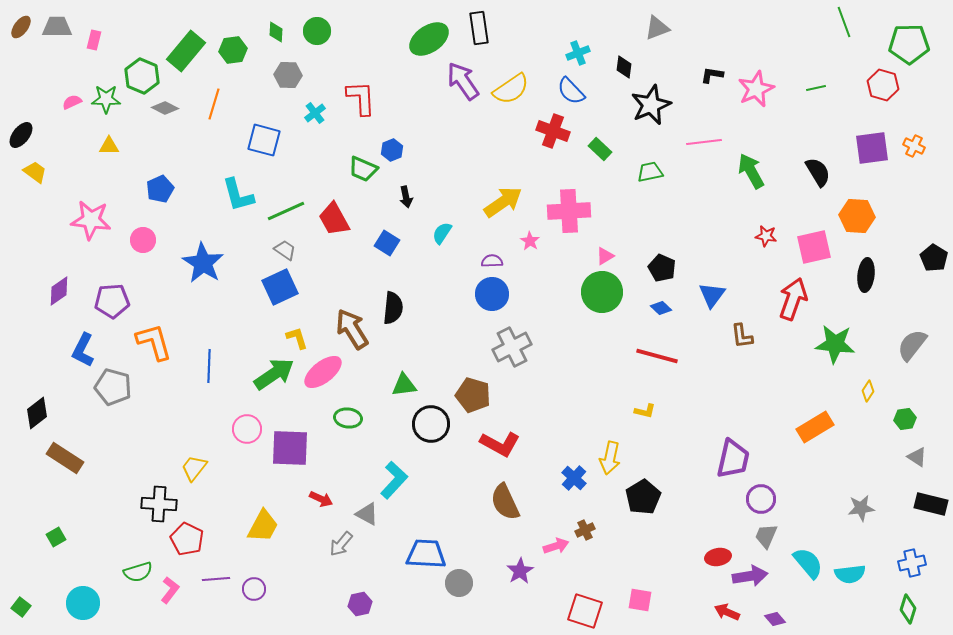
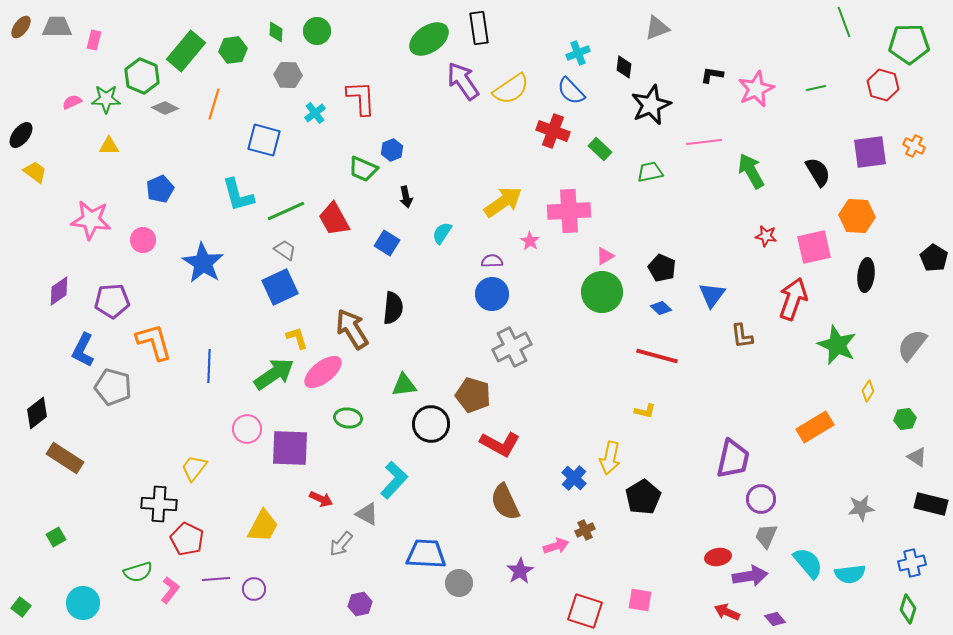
purple square at (872, 148): moved 2 px left, 4 px down
green star at (835, 344): moved 2 px right, 1 px down; rotated 18 degrees clockwise
